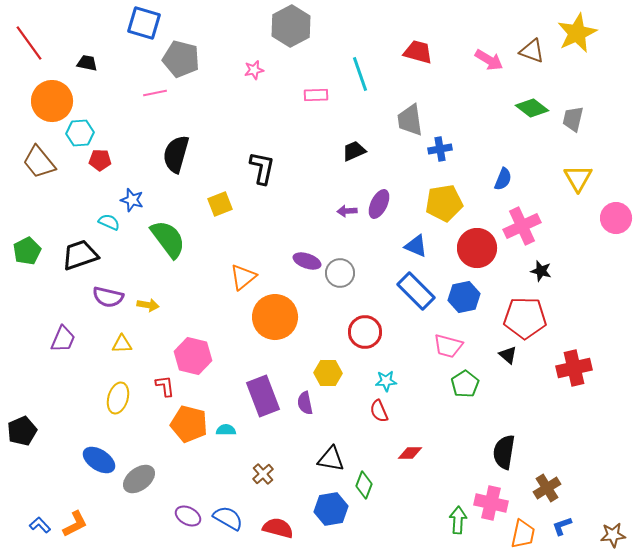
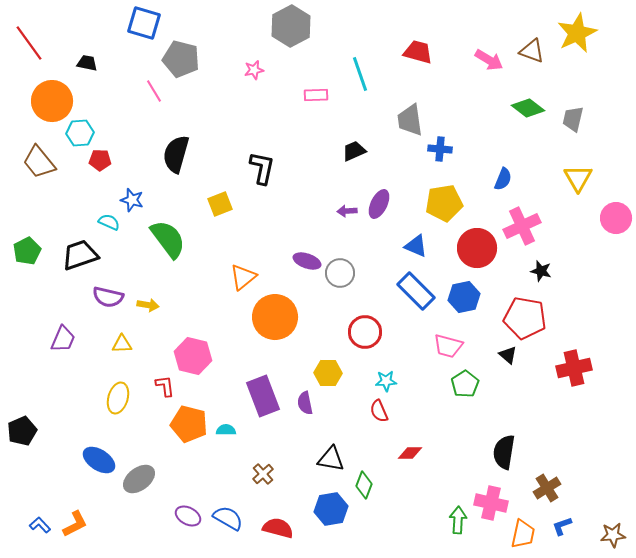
pink line at (155, 93): moved 1 px left, 2 px up; rotated 70 degrees clockwise
green diamond at (532, 108): moved 4 px left
blue cross at (440, 149): rotated 15 degrees clockwise
red pentagon at (525, 318): rotated 9 degrees clockwise
